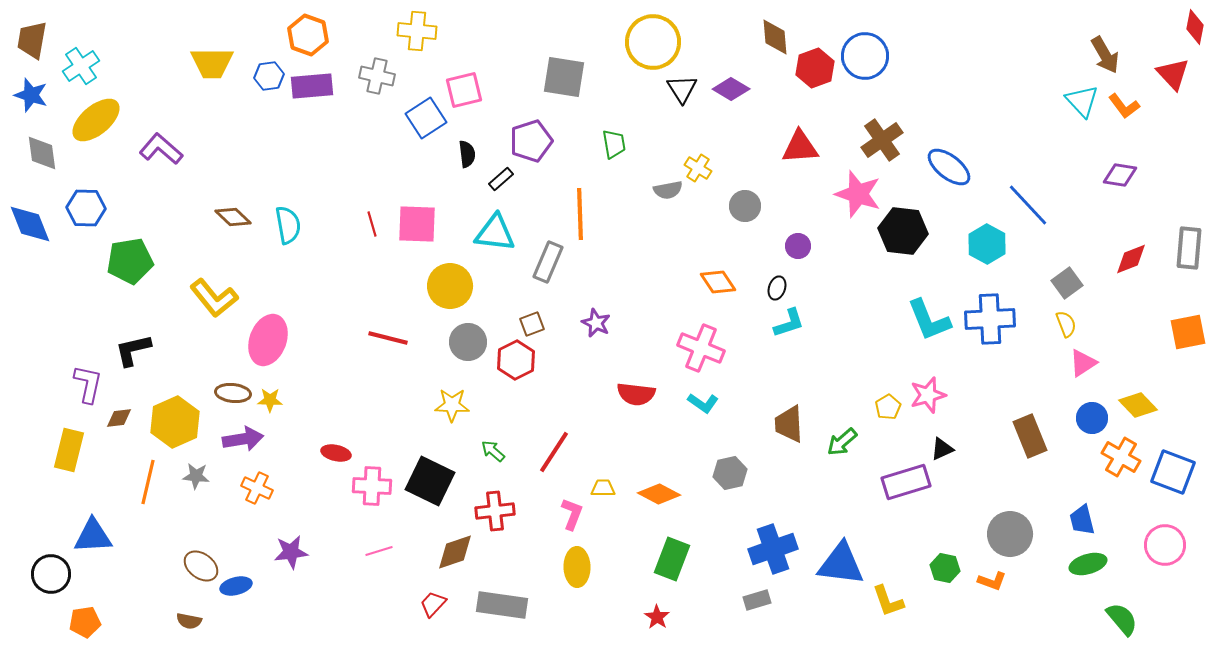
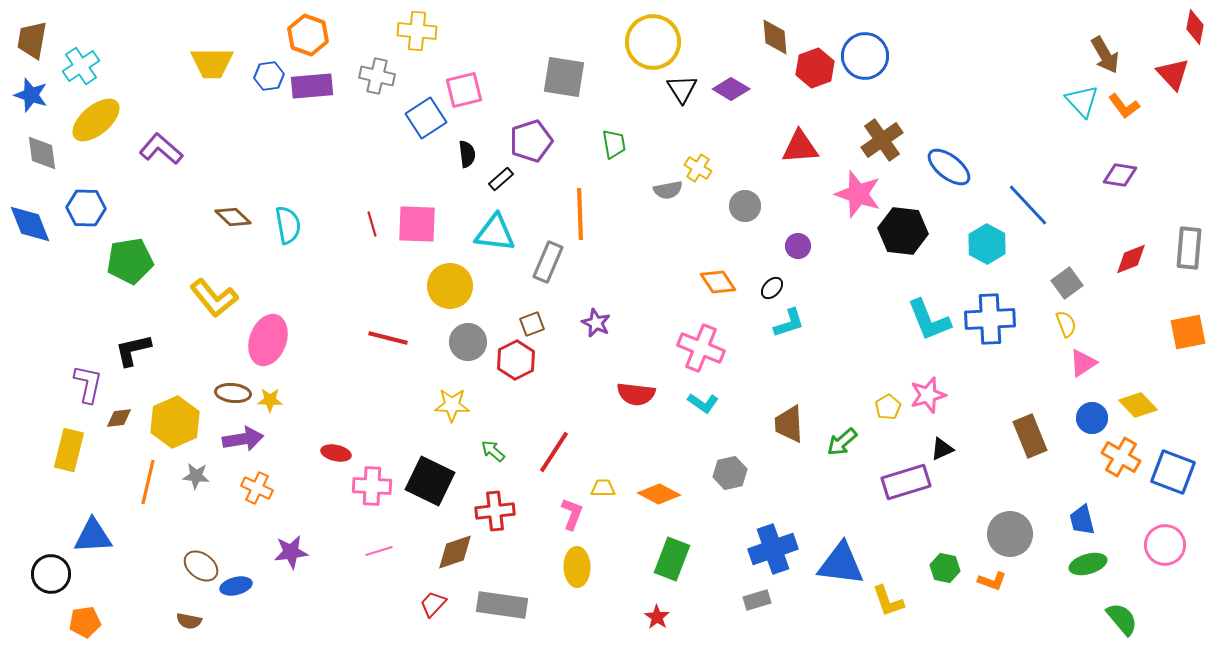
black ellipse at (777, 288): moved 5 px left; rotated 25 degrees clockwise
